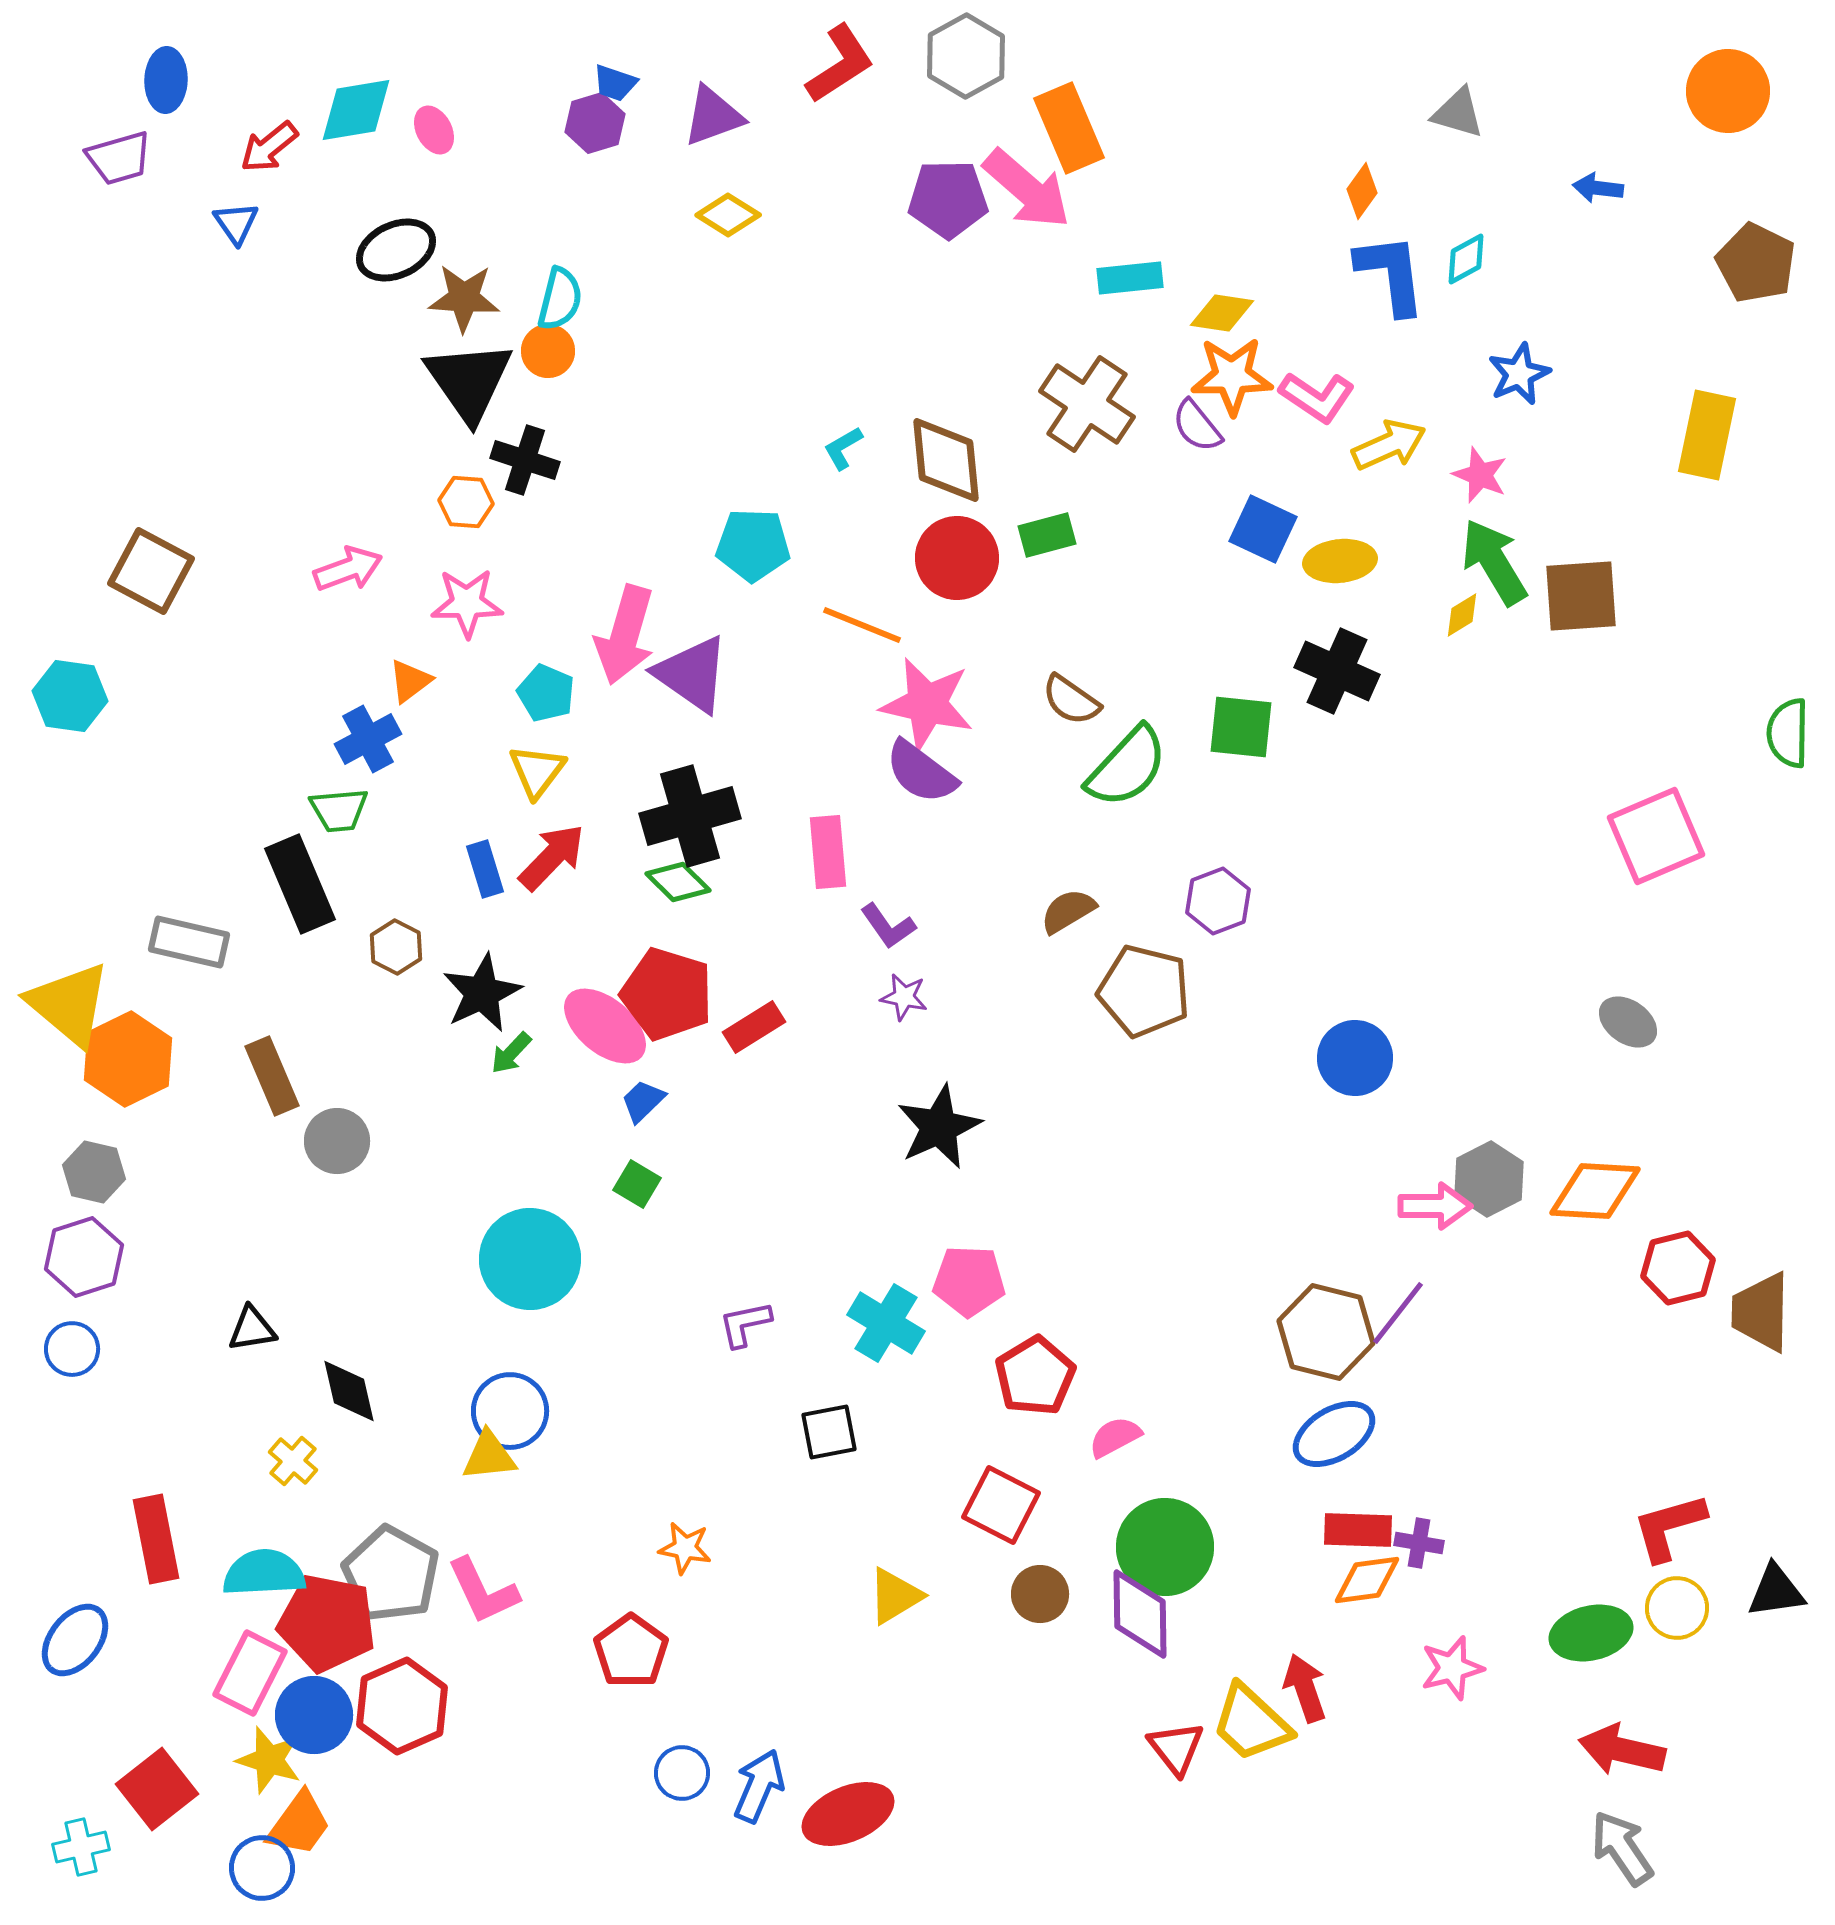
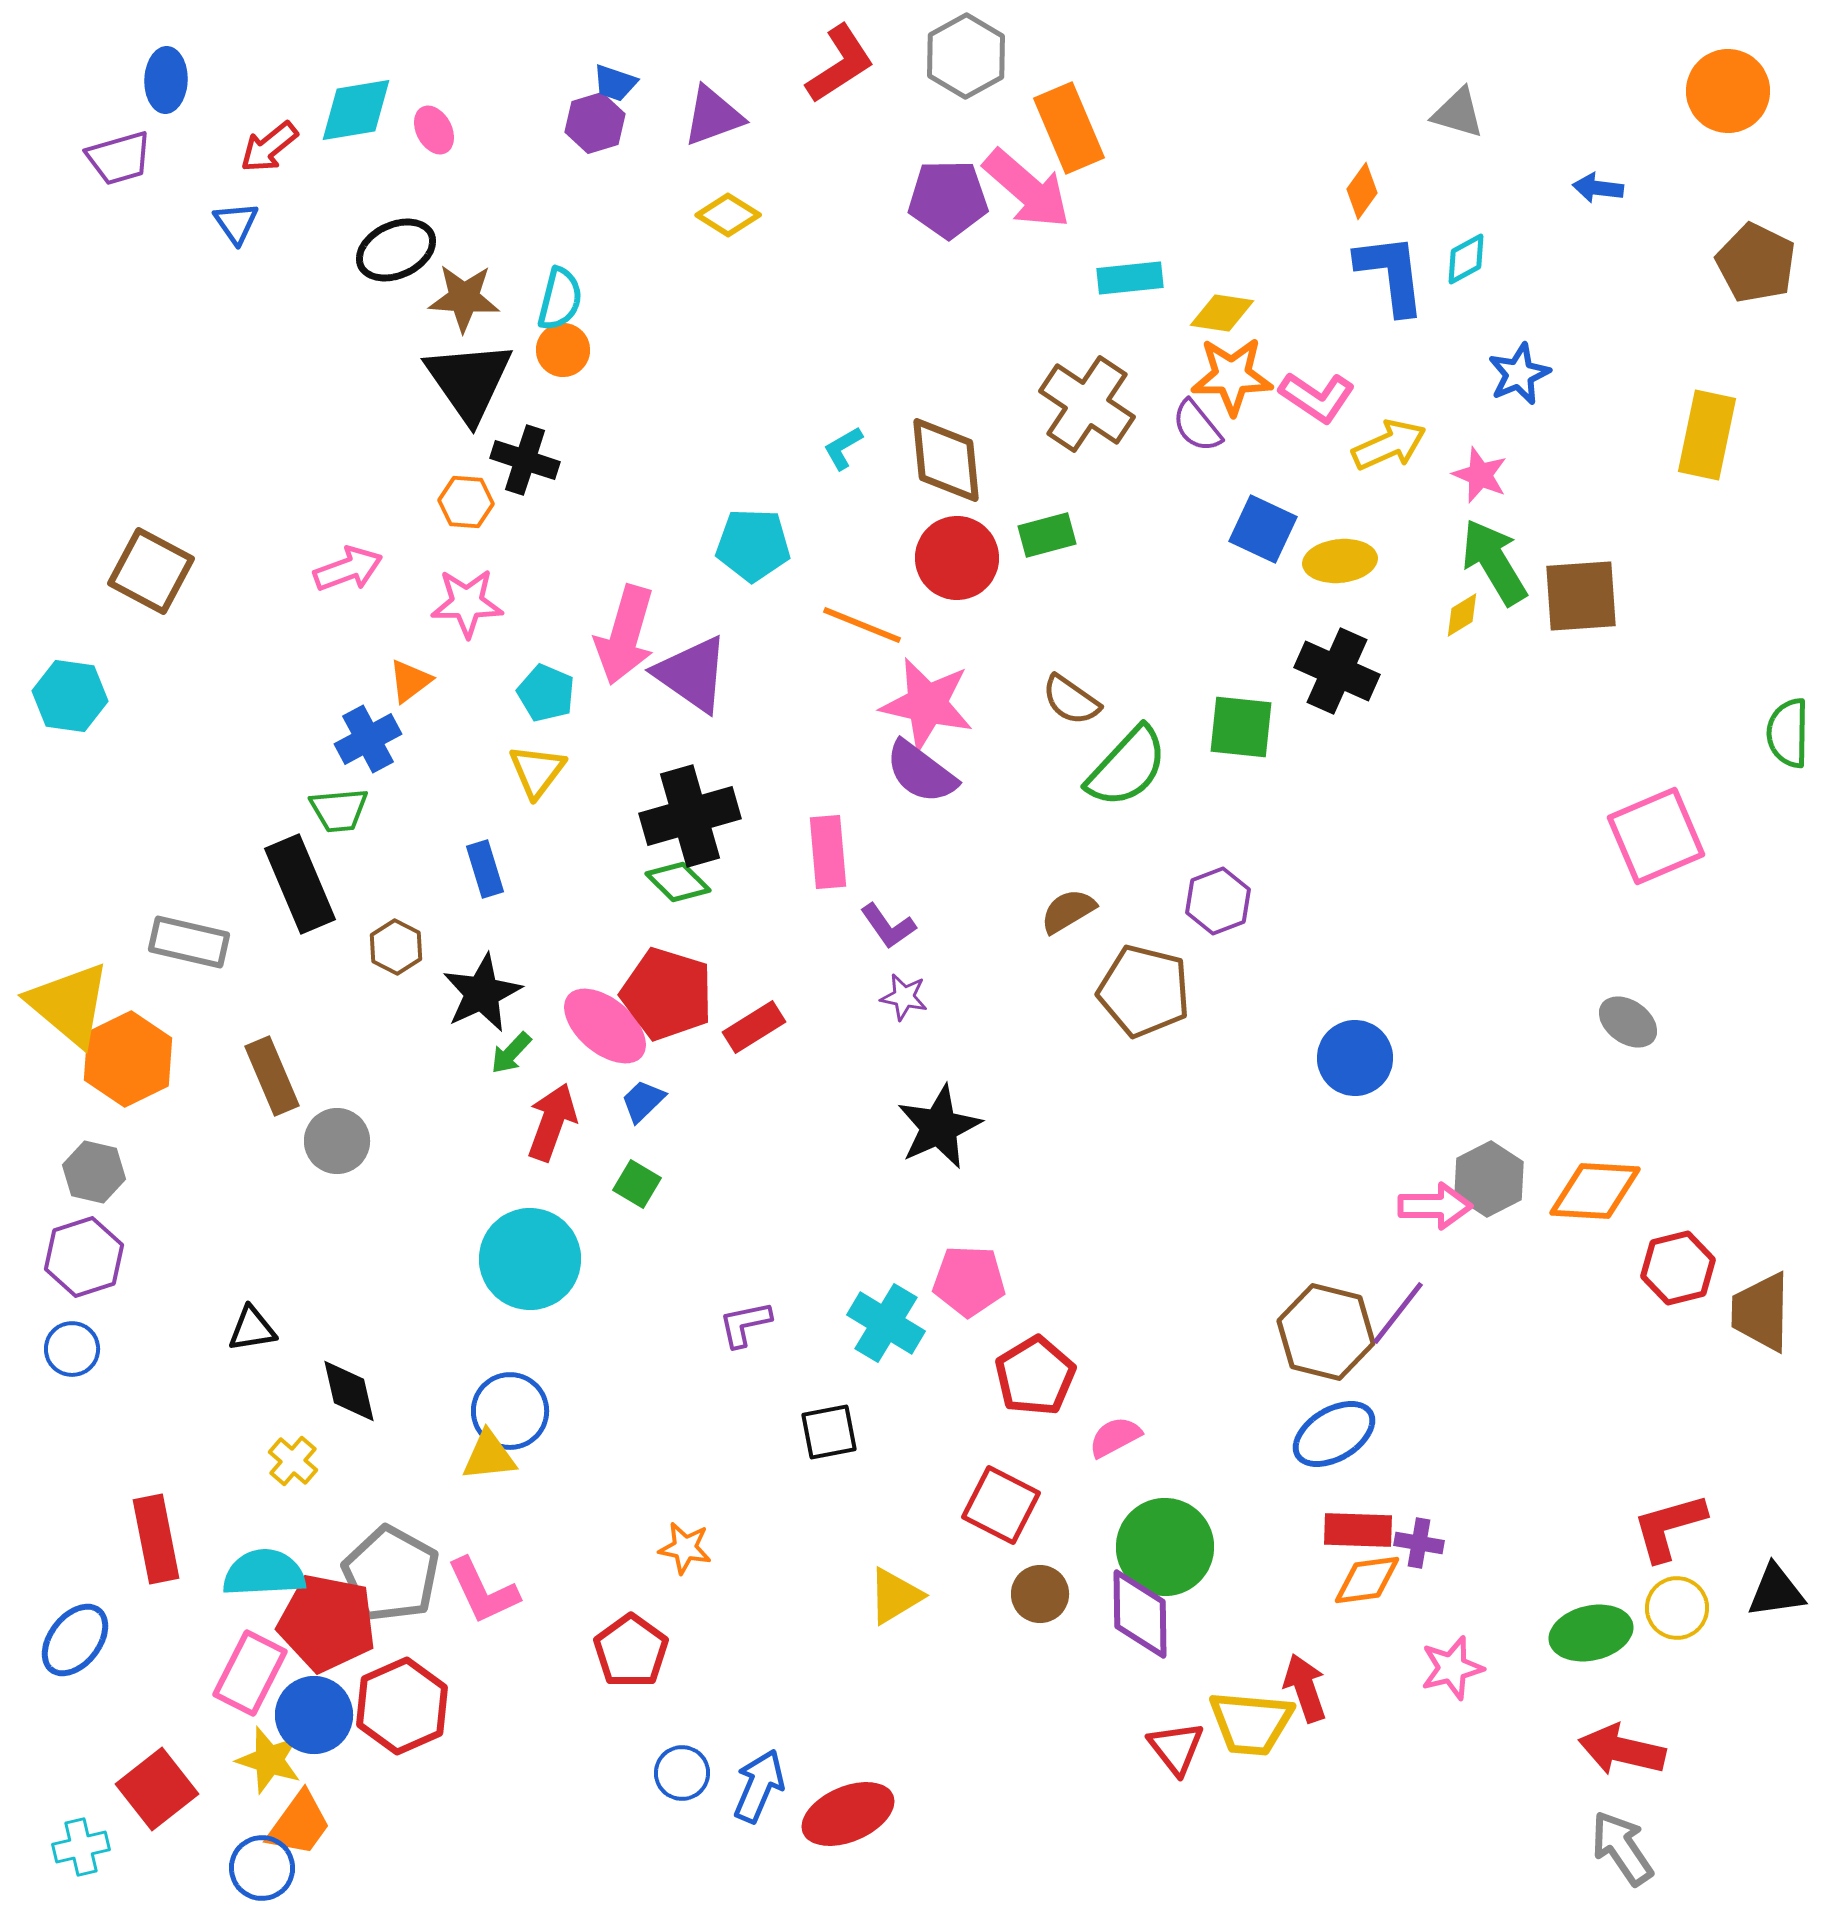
orange circle at (548, 351): moved 15 px right, 1 px up
red arrow at (552, 857): moved 265 px down; rotated 24 degrees counterclockwise
yellow trapezoid at (1251, 1723): rotated 38 degrees counterclockwise
